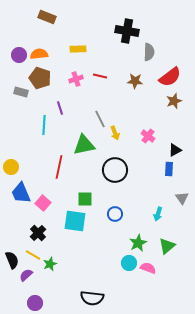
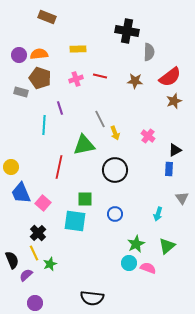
green star at (138, 243): moved 2 px left, 1 px down
yellow line at (33, 255): moved 1 px right, 2 px up; rotated 35 degrees clockwise
